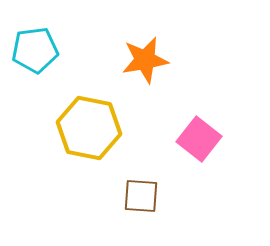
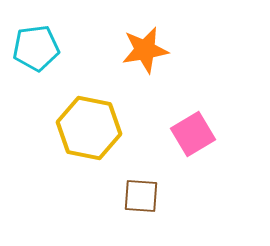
cyan pentagon: moved 1 px right, 2 px up
orange star: moved 10 px up
pink square: moved 6 px left, 5 px up; rotated 21 degrees clockwise
